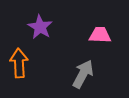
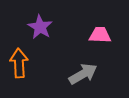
gray arrow: rotated 32 degrees clockwise
